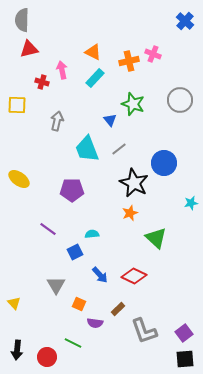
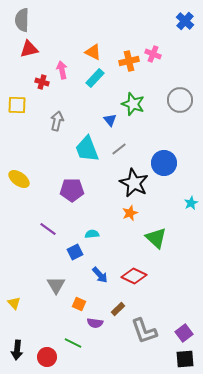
cyan star: rotated 16 degrees counterclockwise
